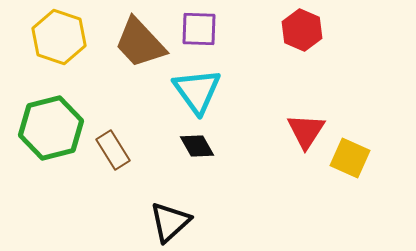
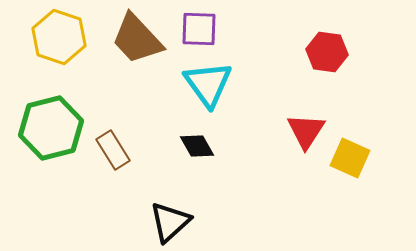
red hexagon: moved 25 px right, 22 px down; rotated 15 degrees counterclockwise
brown trapezoid: moved 3 px left, 4 px up
cyan triangle: moved 11 px right, 7 px up
